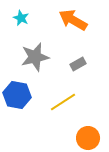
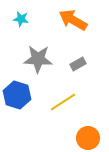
cyan star: moved 1 px down; rotated 14 degrees counterclockwise
gray star: moved 3 px right, 2 px down; rotated 16 degrees clockwise
blue hexagon: rotated 8 degrees clockwise
